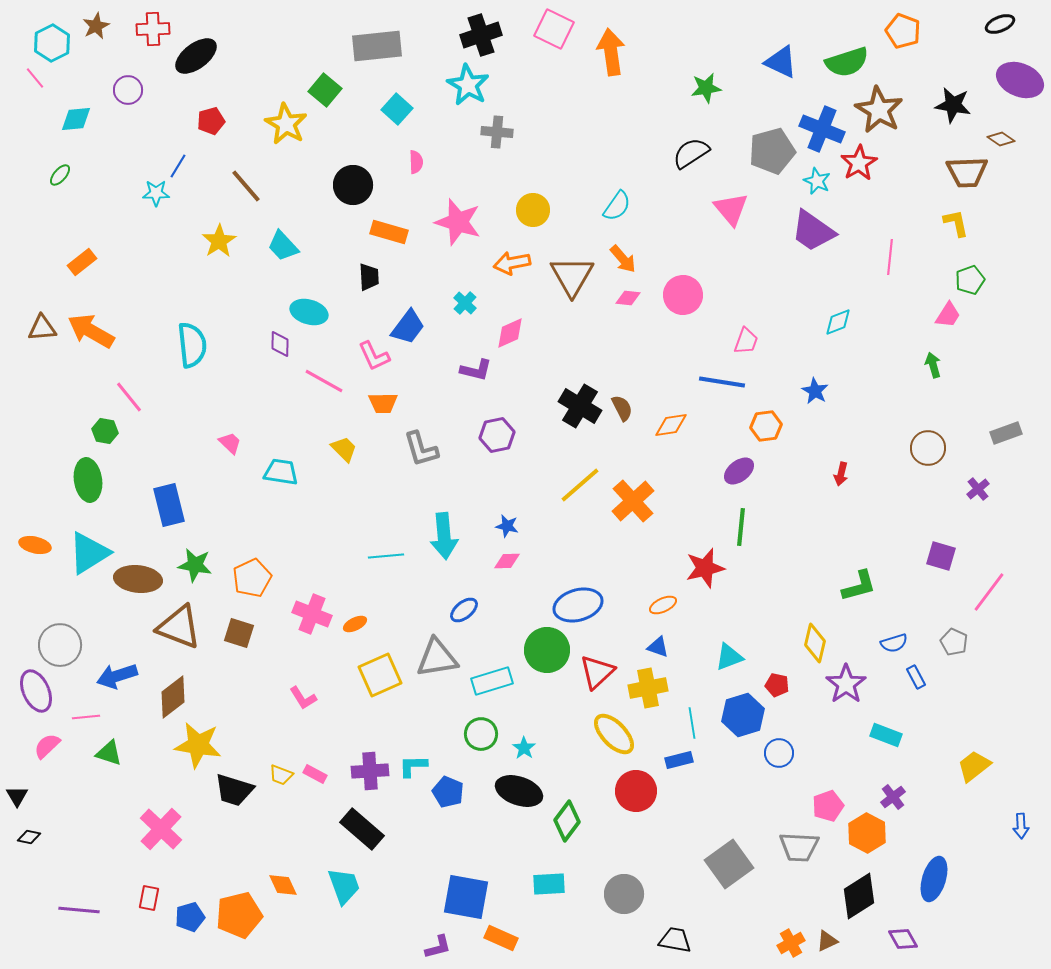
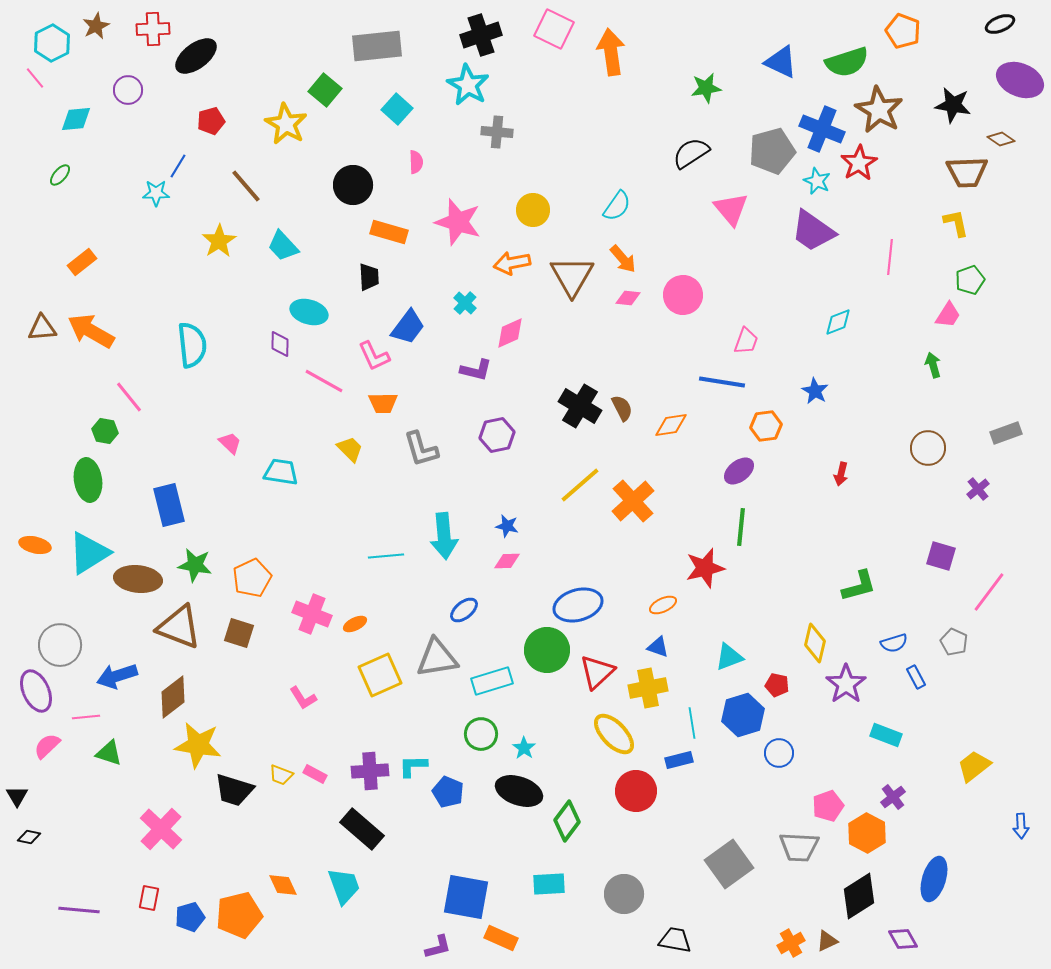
yellow trapezoid at (344, 449): moved 6 px right
